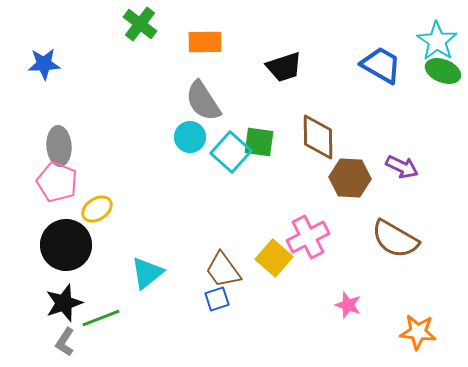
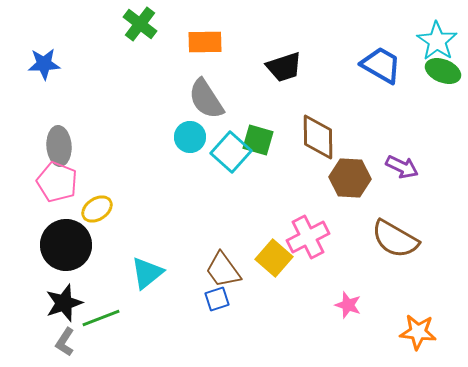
gray semicircle: moved 3 px right, 2 px up
green square: moved 1 px left, 2 px up; rotated 8 degrees clockwise
